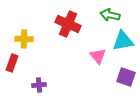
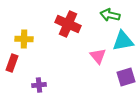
purple square: rotated 36 degrees counterclockwise
